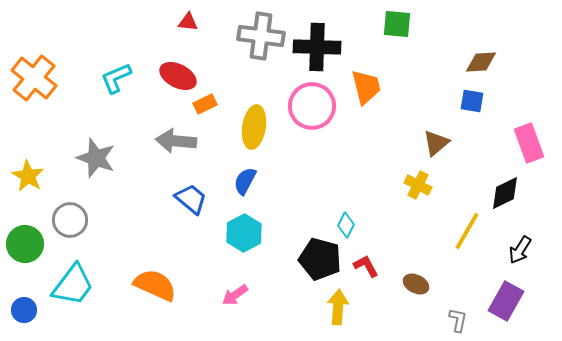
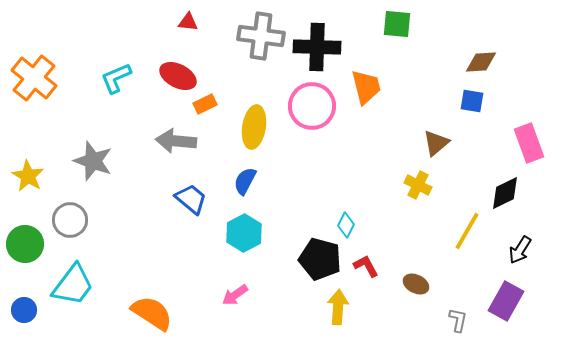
gray star: moved 3 px left, 3 px down
orange semicircle: moved 3 px left, 28 px down; rotated 9 degrees clockwise
